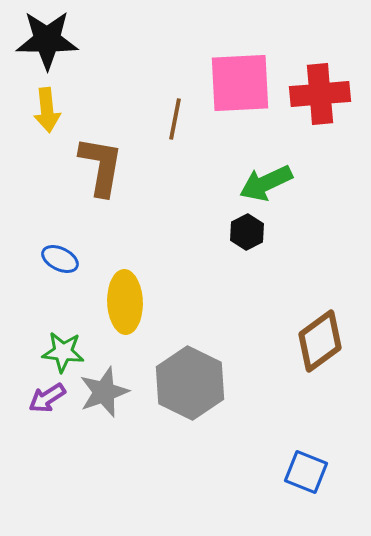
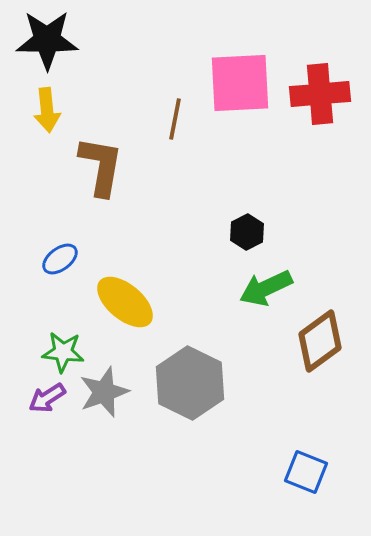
green arrow: moved 105 px down
blue ellipse: rotated 63 degrees counterclockwise
yellow ellipse: rotated 48 degrees counterclockwise
